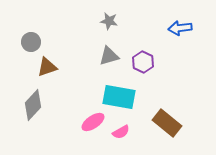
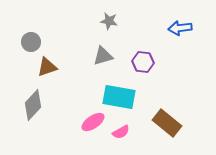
gray triangle: moved 6 px left
purple hexagon: rotated 20 degrees counterclockwise
